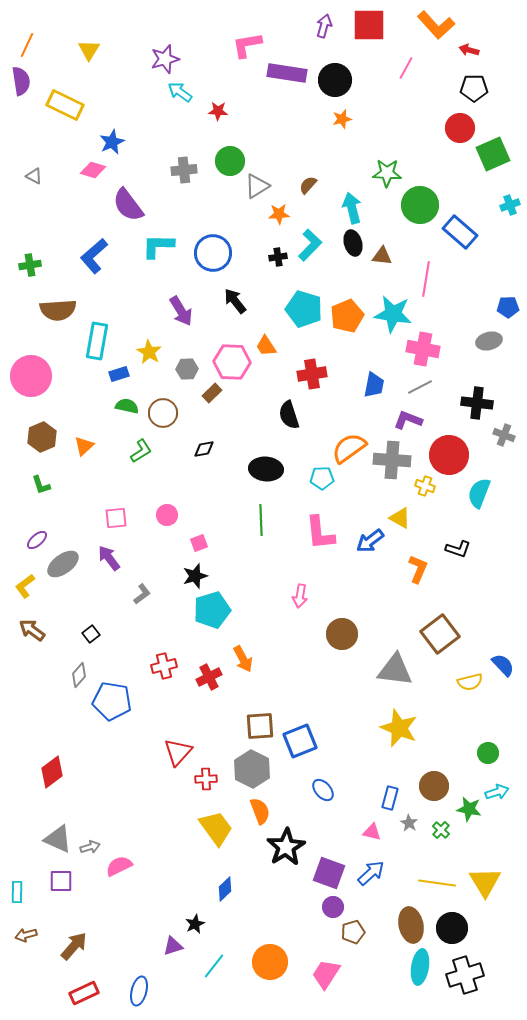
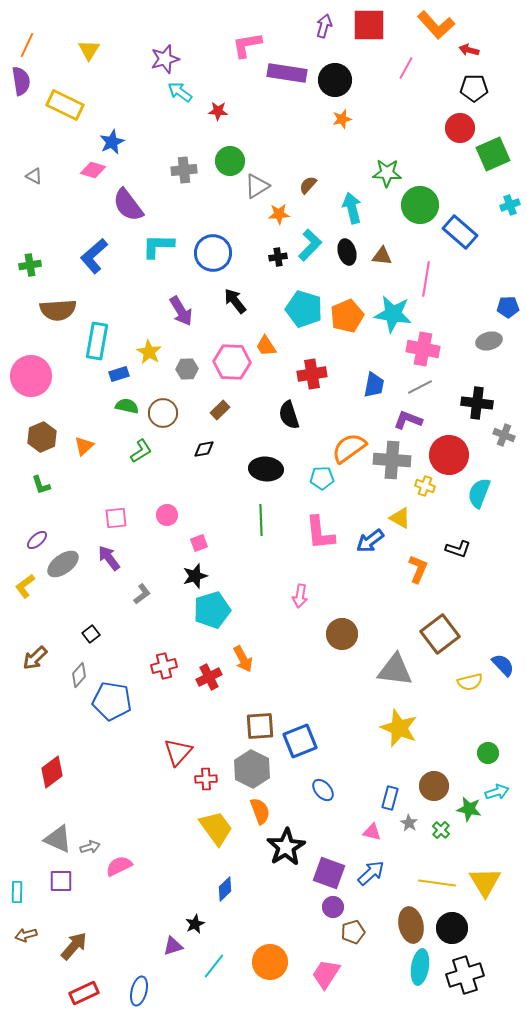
black ellipse at (353, 243): moved 6 px left, 9 px down
brown rectangle at (212, 393): moved 8 px right, 17 px down
brown arrow at (32, 630): moved 3 px right, 28 px down; rotated 80 degrees counterclockwise
